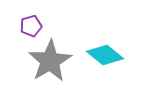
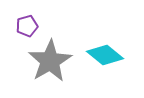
purple pentagon: moved 4 px left
